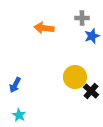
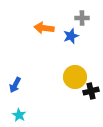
blue star: moved 21 px left
black cross: rotated 35 degrees clockwise
